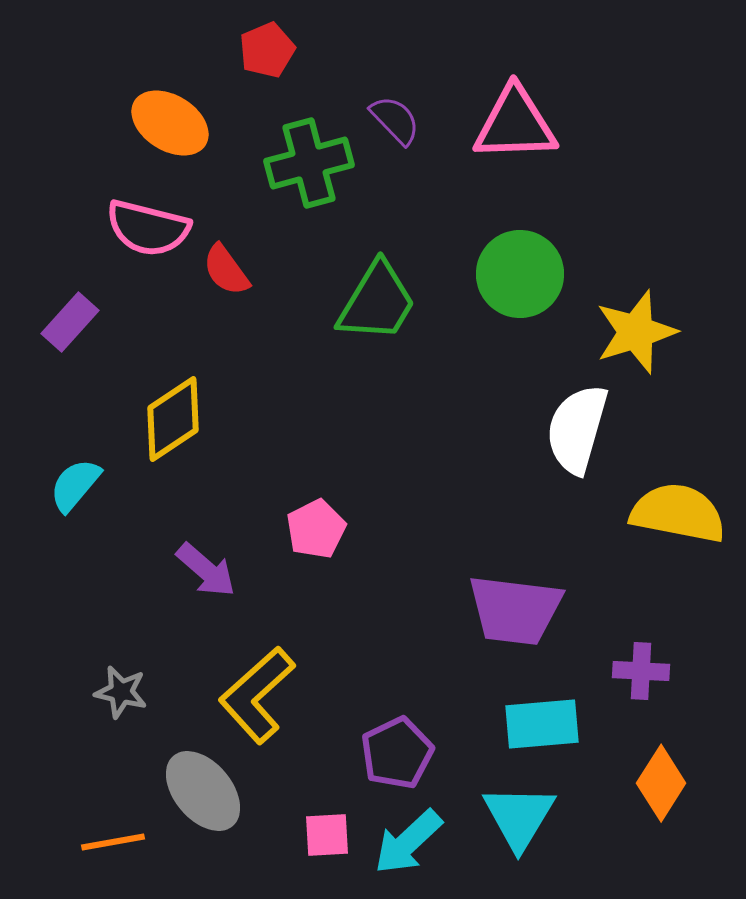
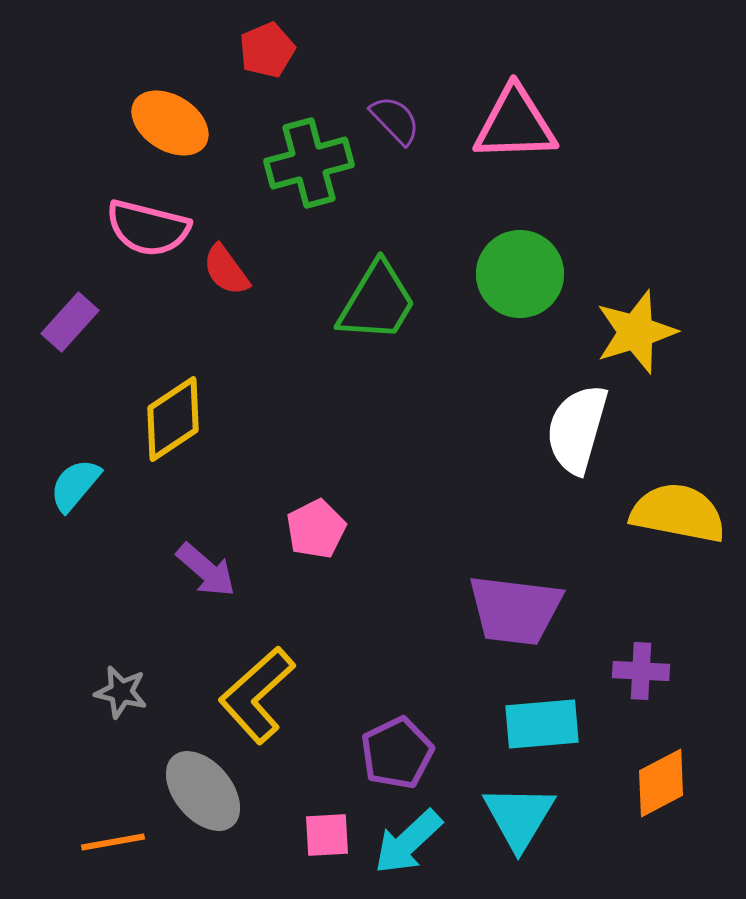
orange diamond: rotated 30 degrees clockwise
